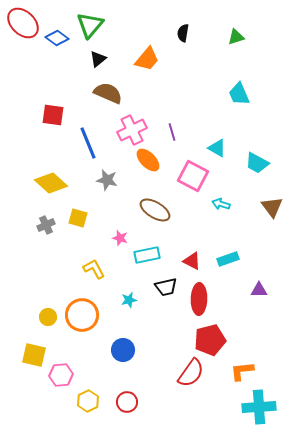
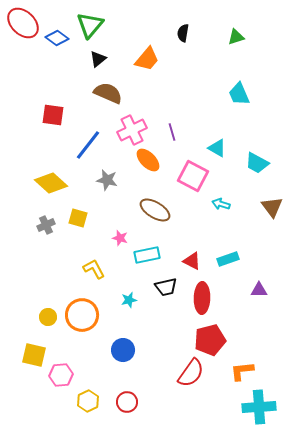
blue line at (88, 143): moved 2 px down; rotated 60 degrees clockwise
red ellipse at (199, 299): moved 3 px right, 1 px up
